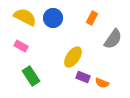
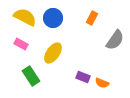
gray semicircle: moved 2 px right, 1 px down
pink rectangle: moved 2 px up
yellow ellipse: moved 20 px left, 4 px up
